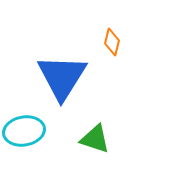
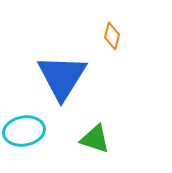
orange diamond: moved 6 px up
